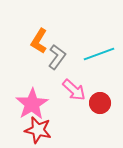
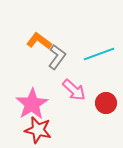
orange L-shape: rotated 95 degrees clockwise
red circle: moved 6 px right
